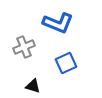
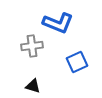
gray cross: moved 8 px right, 1 px up; rotated 15 degrees clockwise
blue square: moved 11 px right, 1 px up
